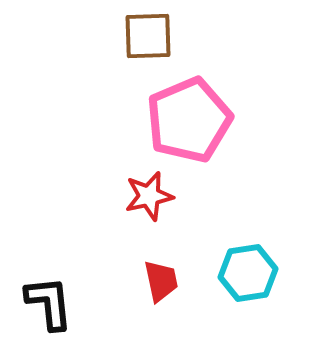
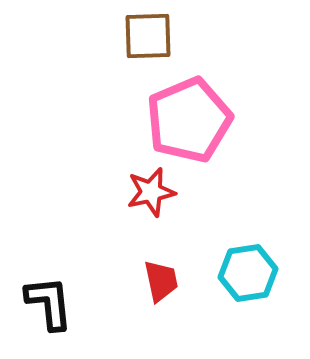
red star: moved 2 px right, 4 px up
